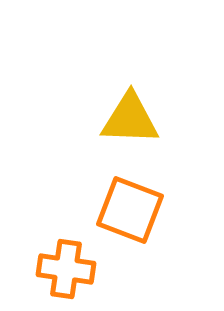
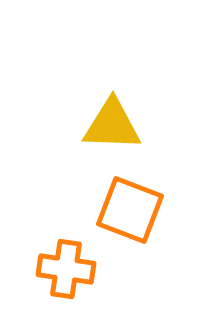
yellow triangle: moved 18 px left, 6 px down
